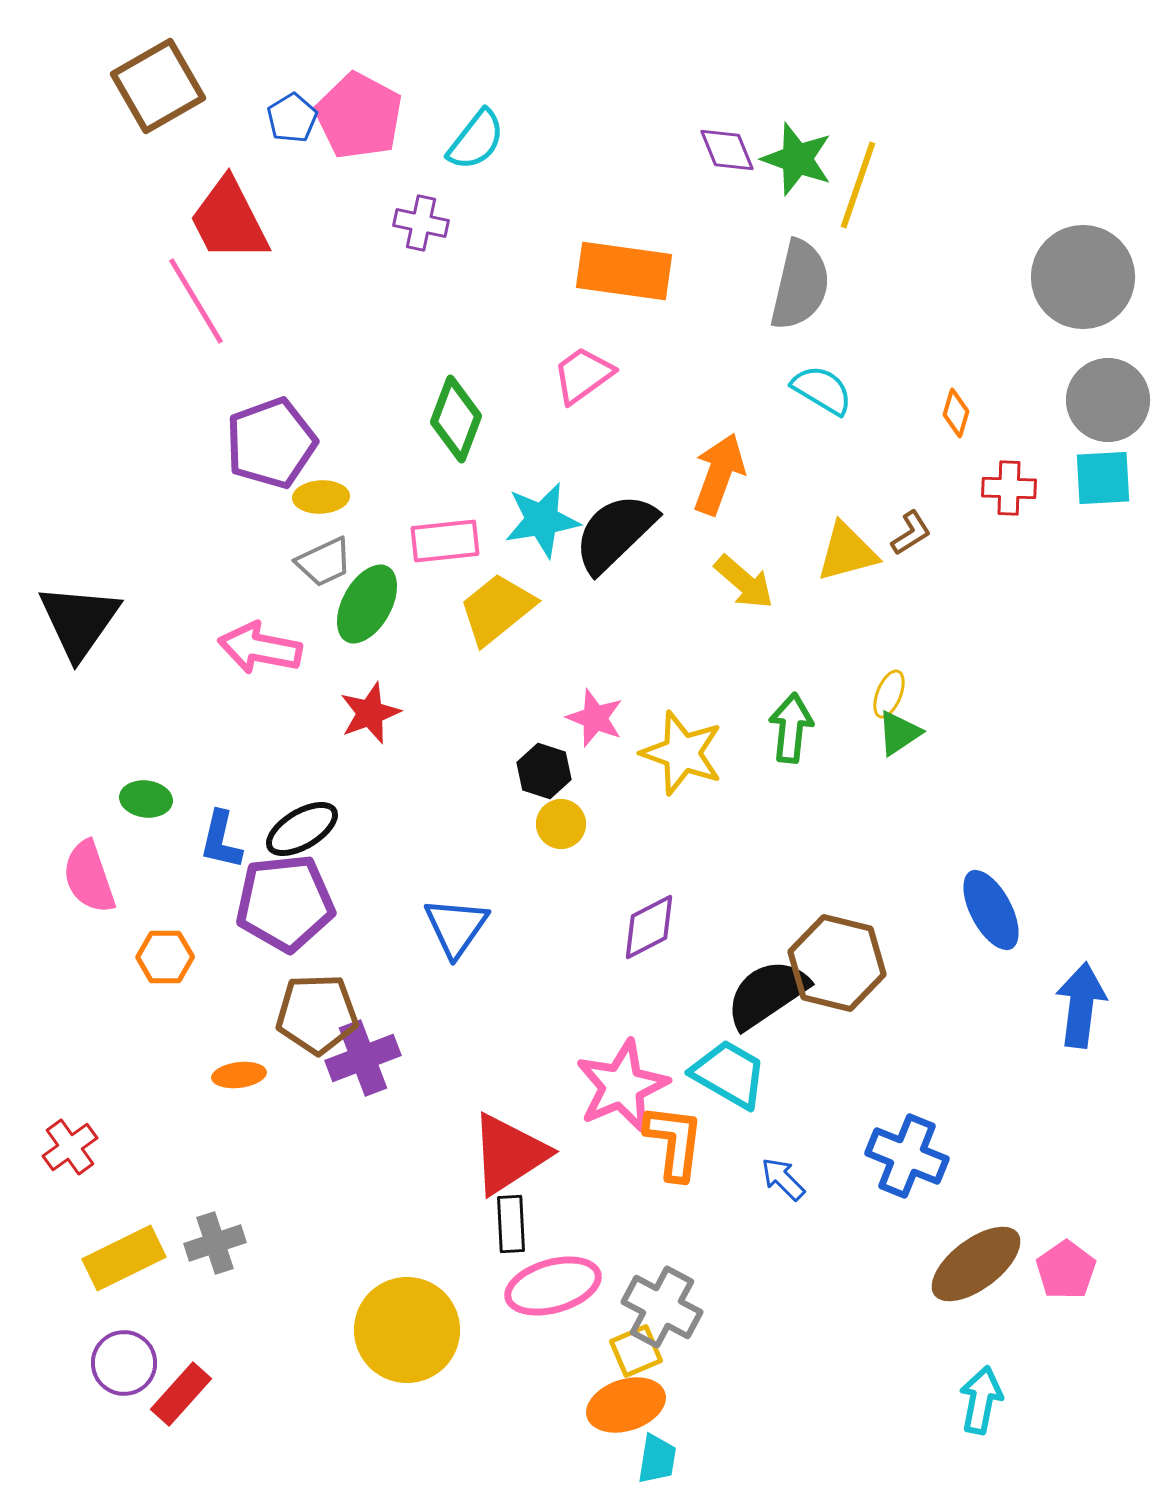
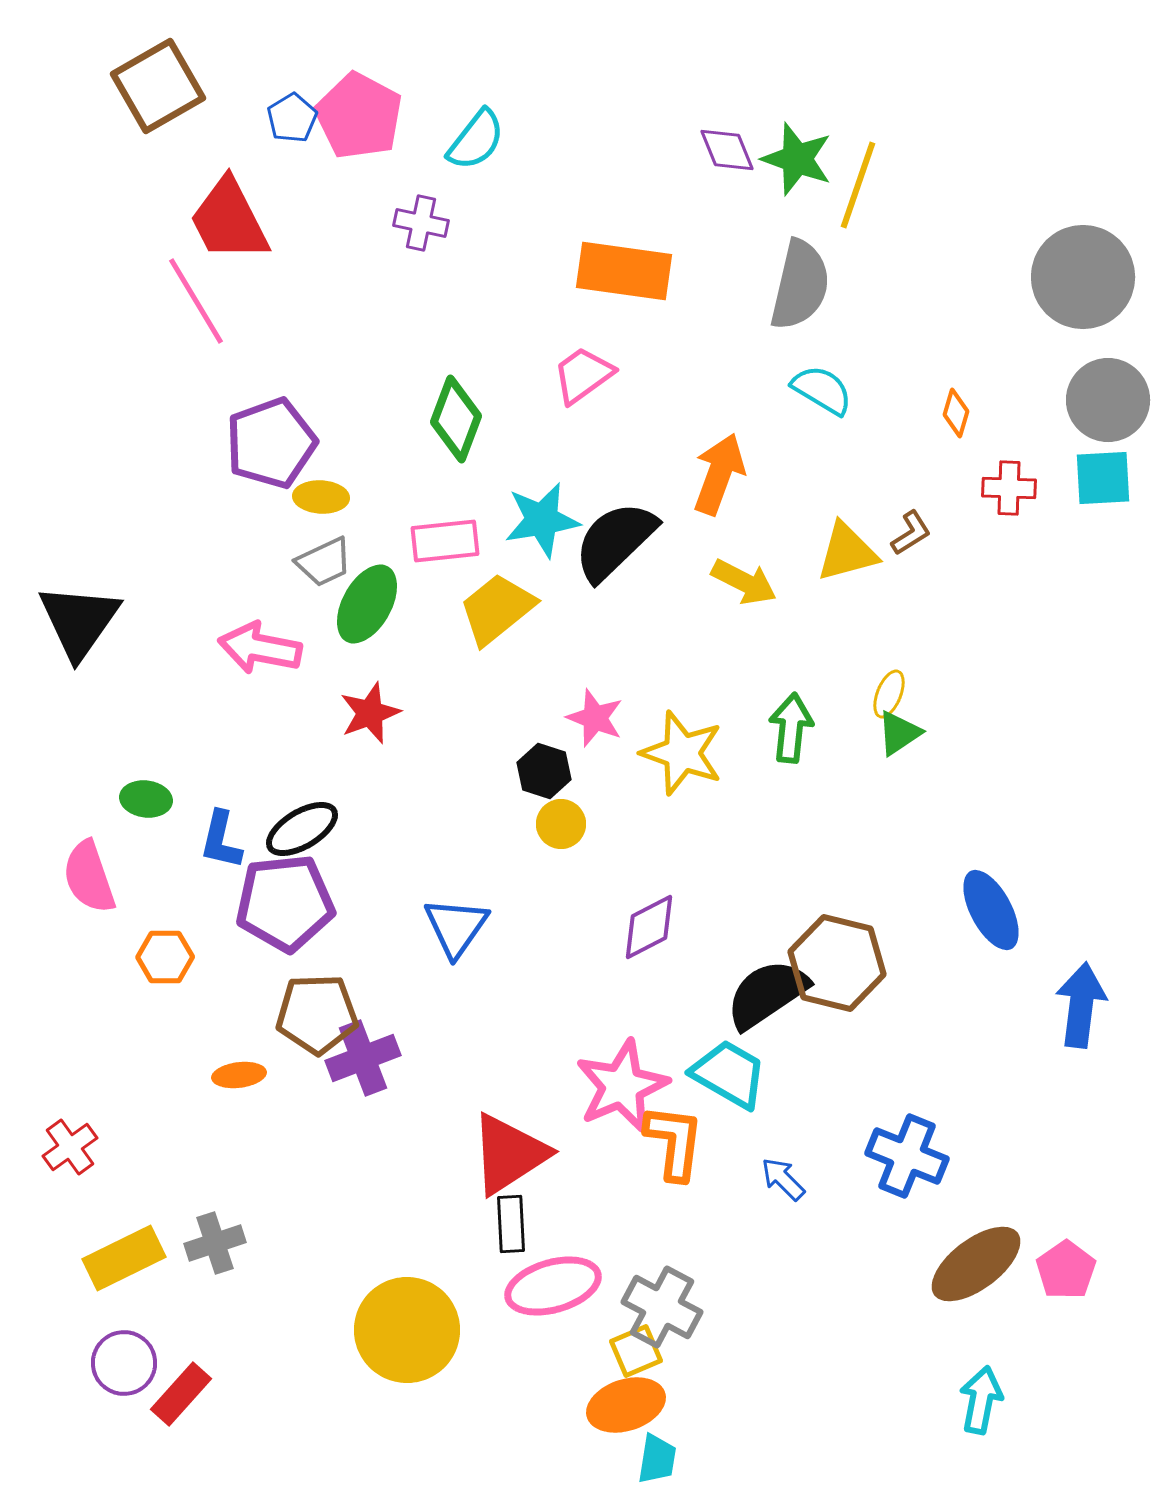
yellow ellipse at (321, 497): rotated 6 degrees clockwise
black semicircle at (615, 533): moved 8 px down
yellow arrow at (744, 582): rotated 14 degrees counterclockwise
